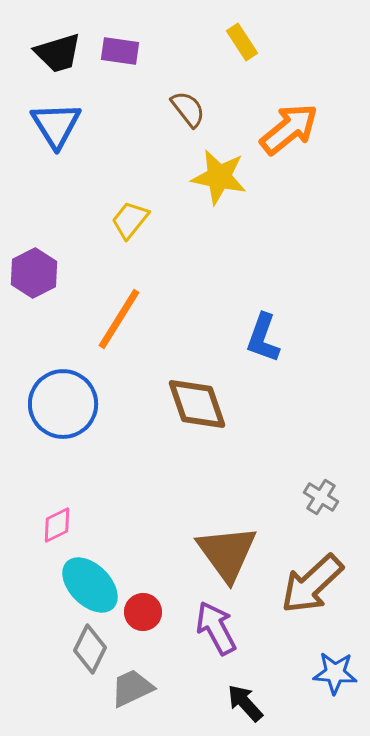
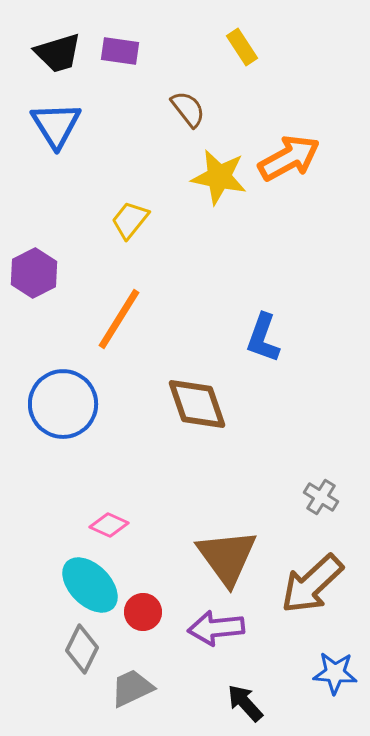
yellow rectangle: moved 5 px down
orange arrow: moved 29 px down; rotated 10 degrees clockwise
pink diamond: moved 52 px right; rotated 51 degrees clockwise
brown triangle: moved 4 px down
purple arrow: rotated 68 degrees counterclockwise
gray diamond: moved 8 px left
